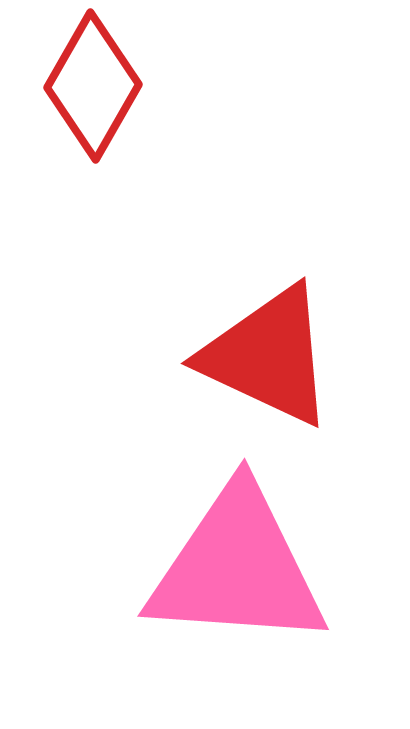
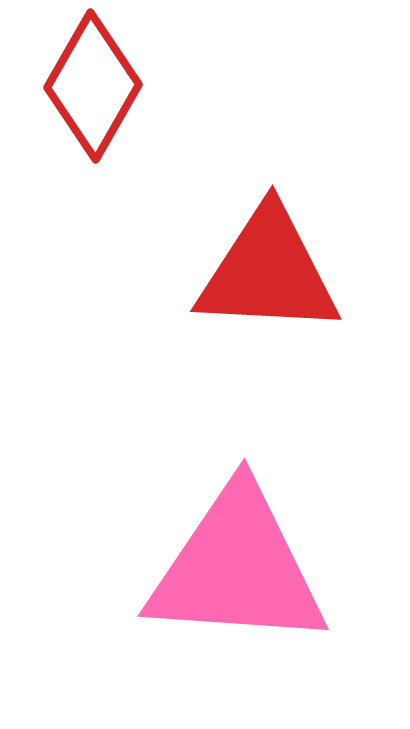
red triangle: moved 84 px up; rotated 22 degrees counterclockwise
